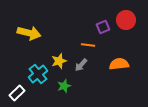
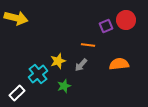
purple square: moved 3 px right, 1 px up
yellow arrow: moved 13 px left, 15 px up
yellow star: moved 1 px left
